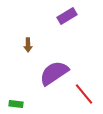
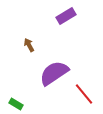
purple rectangle: moved 1 px left
brown arrow: moved 1 px right; rotated 152 degrees clockwise
green rectangle: rotated 24 degrees clockwise
